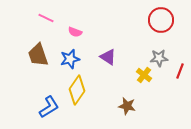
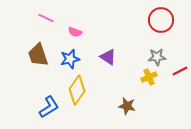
gray star: moved 2 px left, 1 px up
red line: rotated 42 degrees clockwise
yellow cross: moved 5 px right, 2 px down; rotated 28 degrees clockwise
